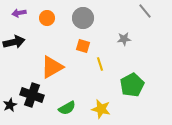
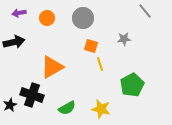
orange square: moved 8 px right
